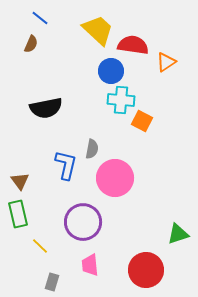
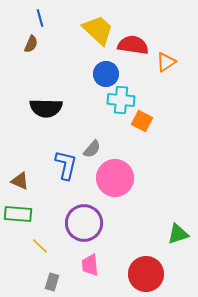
blue line: rotated 36 degrees clockwise
blue circle: moved 5 px left, 3 px down
black semicircle: rotated 12 degrees clockwise
gray semicircle: rotated 30 degrees clockwise
brown triangle: rotated 30 degrees counterclockwise
green rectangle: rotated 72 degrees counterclockwise
purple circle: moved 1 px right, 1 px down
red circle: moved 4 px down
